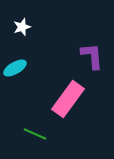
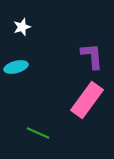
cyan ellipse: moved 1 px right, 1 px up; rotated 15 degrees clockwise
pink rectangle: moved 19 px right, 1 px down
green line: moved 3 px right, 1 px up
